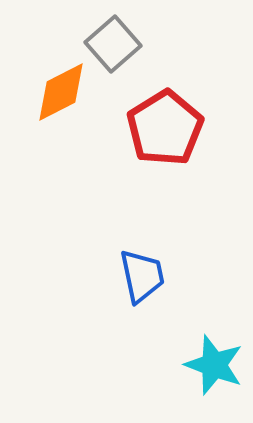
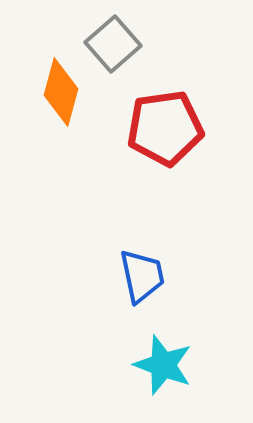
orange diamond: rotated 48 degrees counterclockwise
red pentagon: rotated 24 degrees clockwise
cyan star: moved 51 px left
